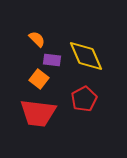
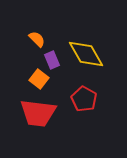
yellow diamond: moved 2 px up; rotated 6 degrees counterclockwise
purple rectangle: rotated 60 degrees clockwise
red pentagon: rotated 15 degrees counterclockwise
